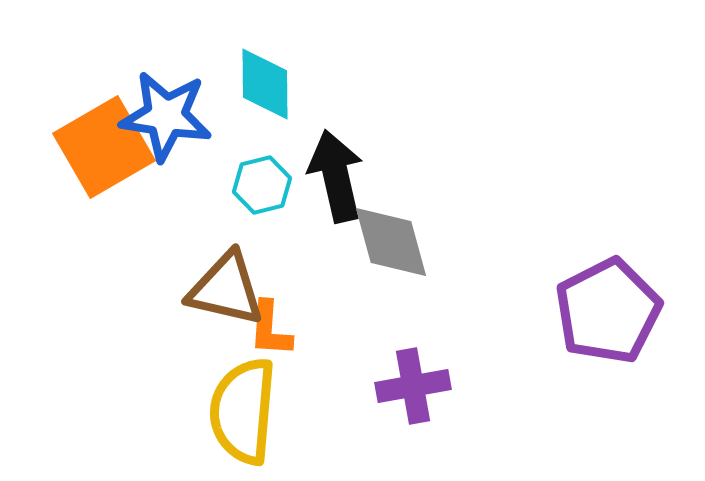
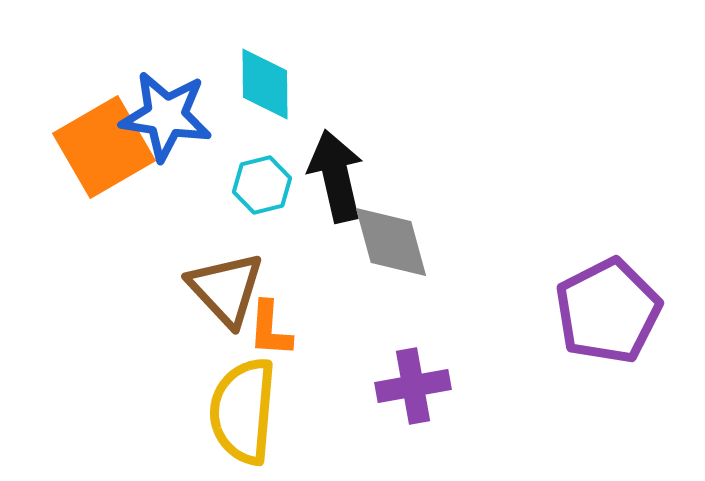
brown triangle: rotated 34 degrees clockwise
